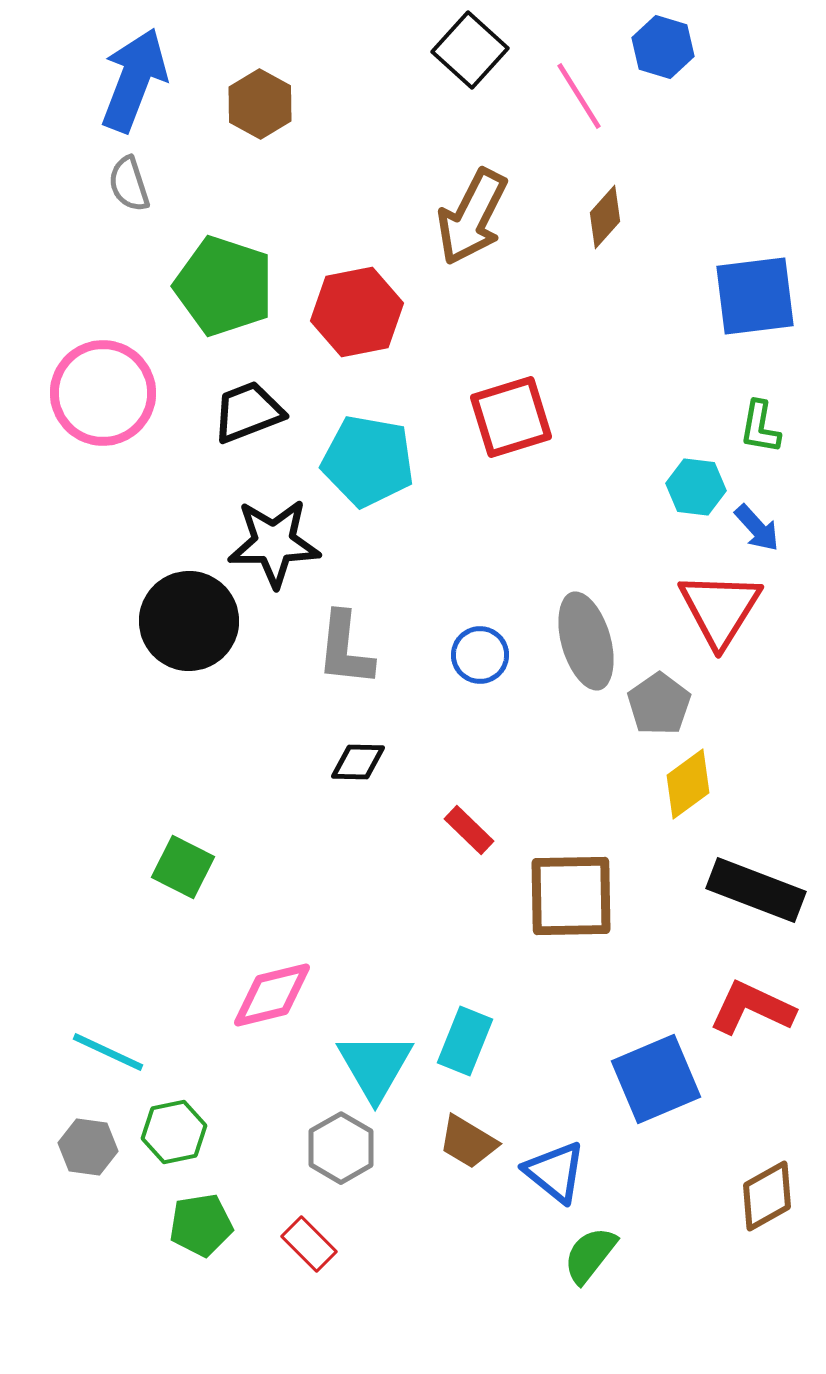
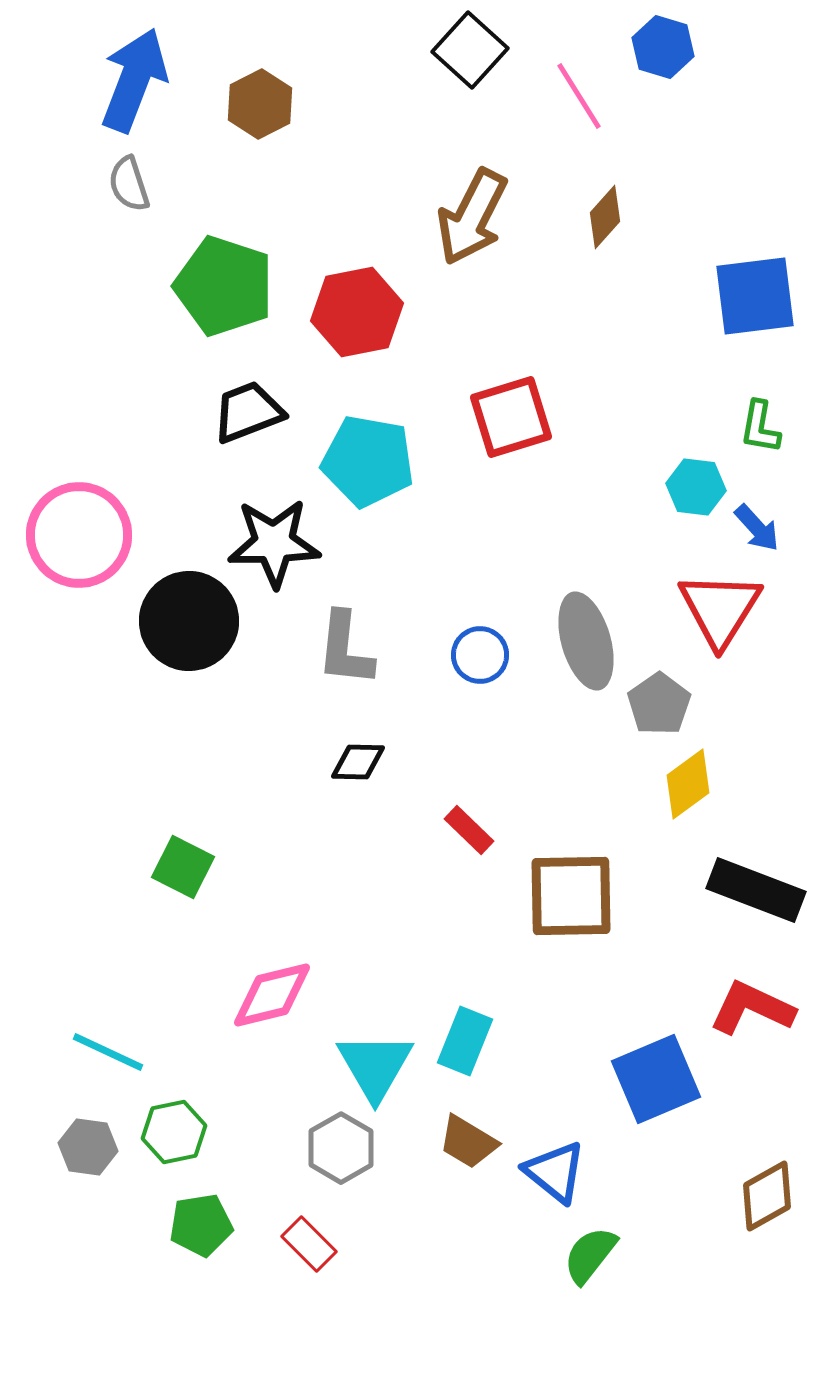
brown hexagon at (260, 104): rotated 4 degrees clockwise
pink circle at (103, 393): moved 24 px left, 142 px down
